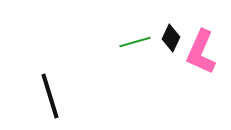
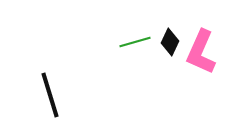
black diamond: moved 1 px left, 4 px down
black line: moved 1 px up
